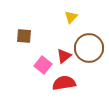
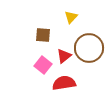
brown square: moved 19 px right, 1 px up
